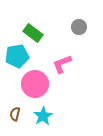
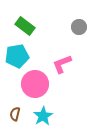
green rectangle: moved 8 px left, 7 px up
